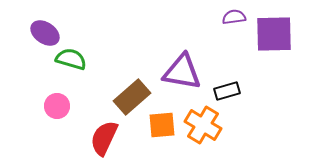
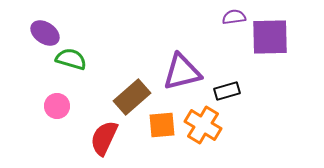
purple square: moved 4 px left, 3 px down
purple triangle: rotated 24 degrees counterclockwise
